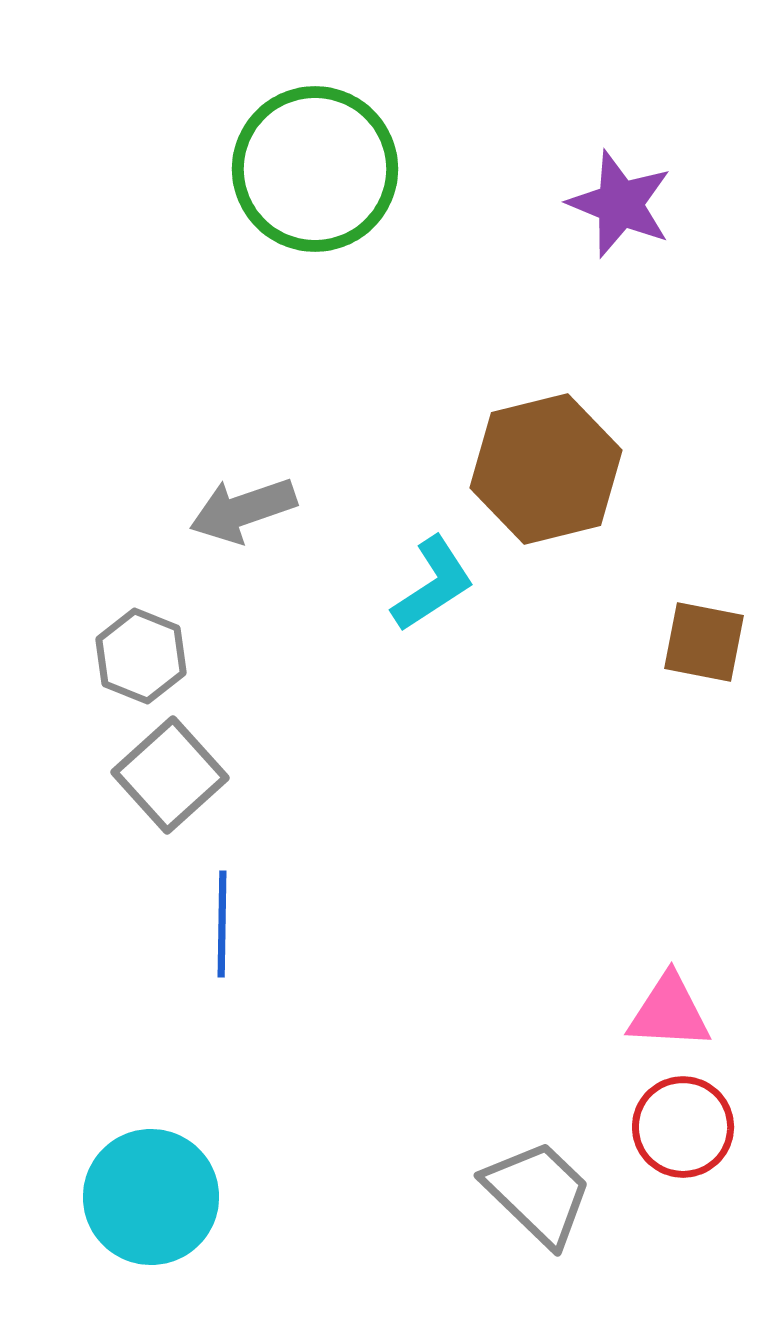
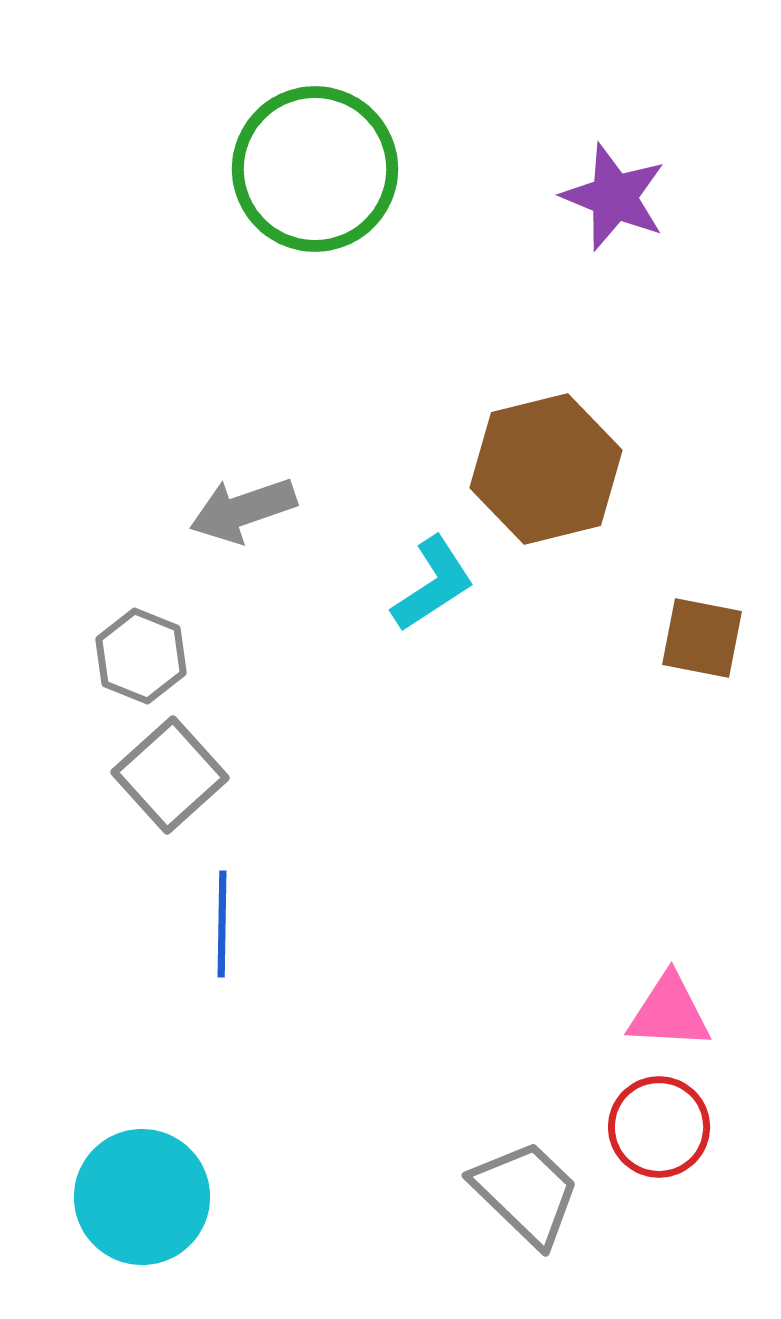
purple star: moved 6 px left, 7 px up
brown square: moved 2 px left, 4 px up
red circle: moved 24 px left
gray trapezoid: moved 12 px left
cyan circle: moved 9 px left
